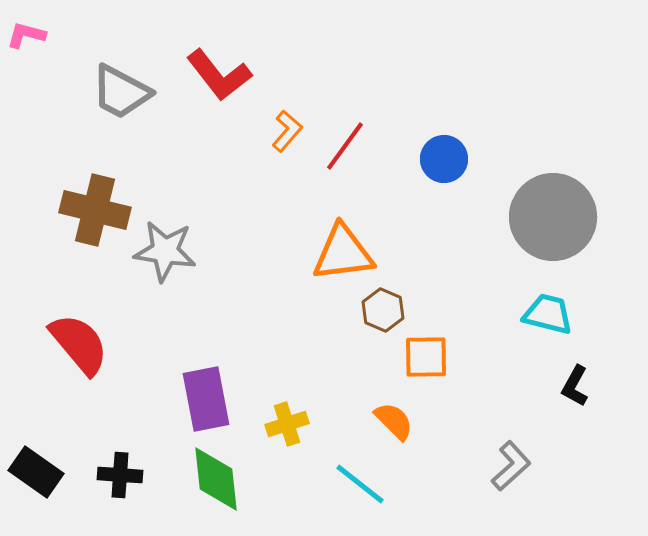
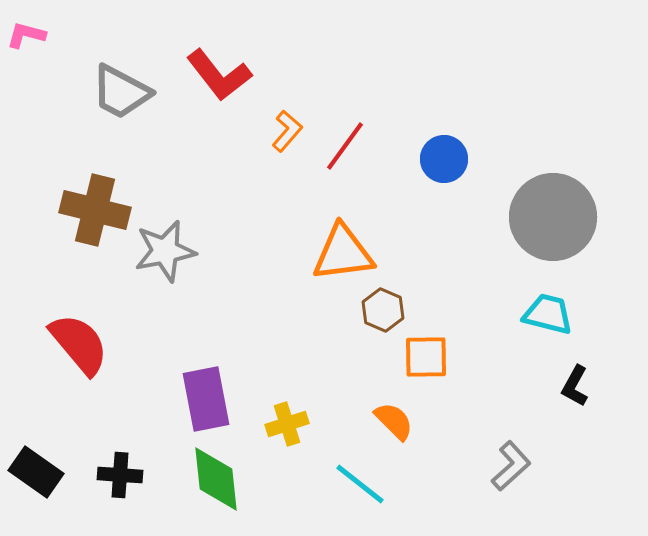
gray star: rotated 20 degrees counterclockwise
